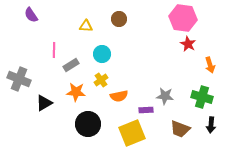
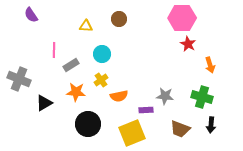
pink hexagon: moved 1 px left; rotated 8 degrees counterclockwise
